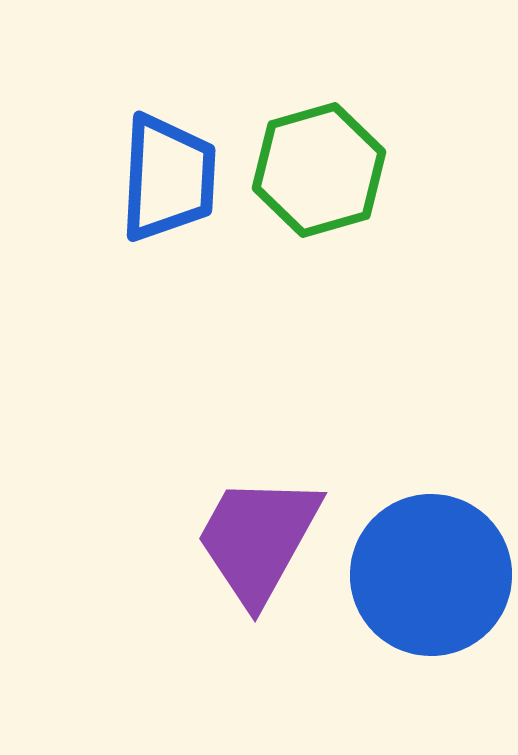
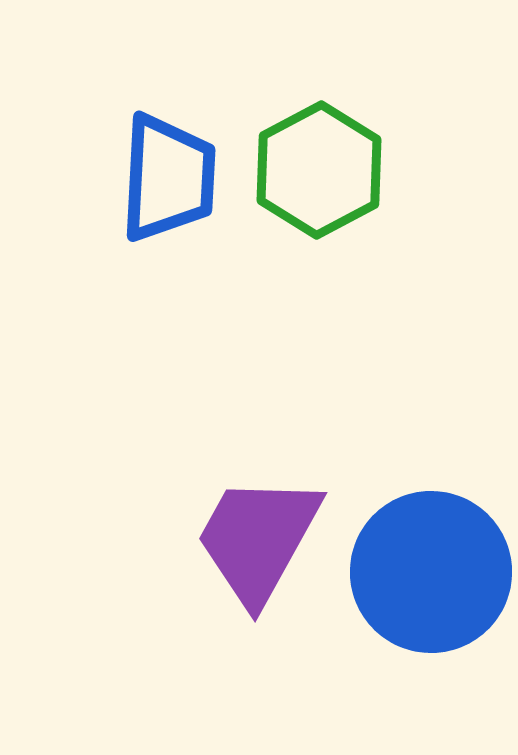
green hexagon: rotated 12 degrees counterclockwise
blue circle: moved 3 px up
